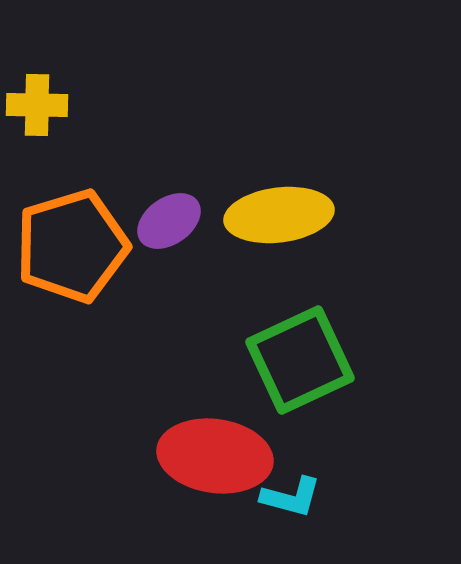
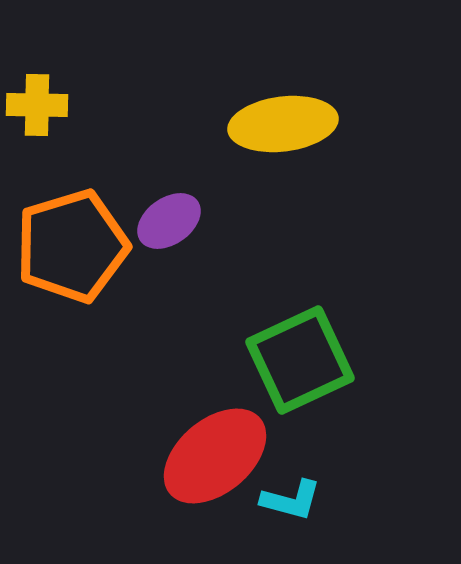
yellow ellipse: moved 4 px right, 91 px up
red ellipse: rotated 48 degrees counterclockwise
cyan L-shape: moved 3 px down
